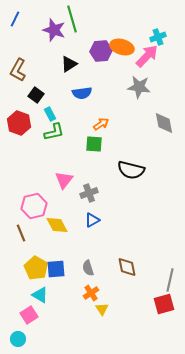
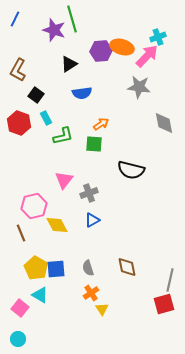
cyan rectangle: moved 4 px left, 4 px down
green L-shape: moved 9 px right, 4 px down
pink square: moved 9 px left, 7 px up; rotated 18 degrees counterclockwise
